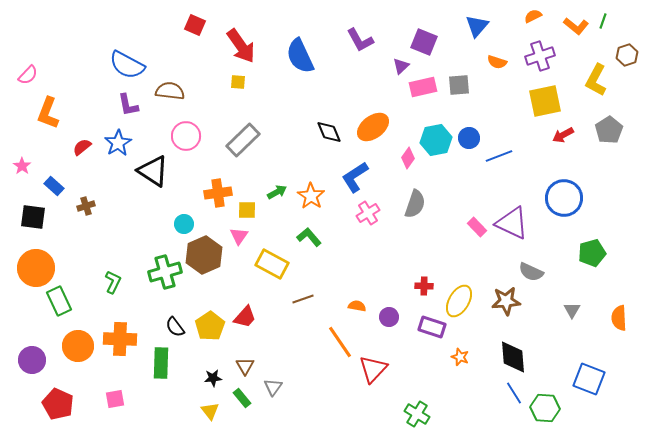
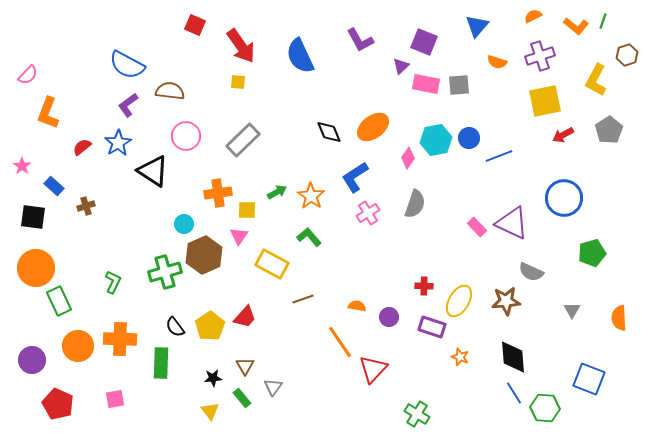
pink rectangle at (423, 87): moved 3 px right, 3 px up; rotated 24 degrees clockwise
purple L-shape at (128, 105): rotated 65 degrees clockwise
